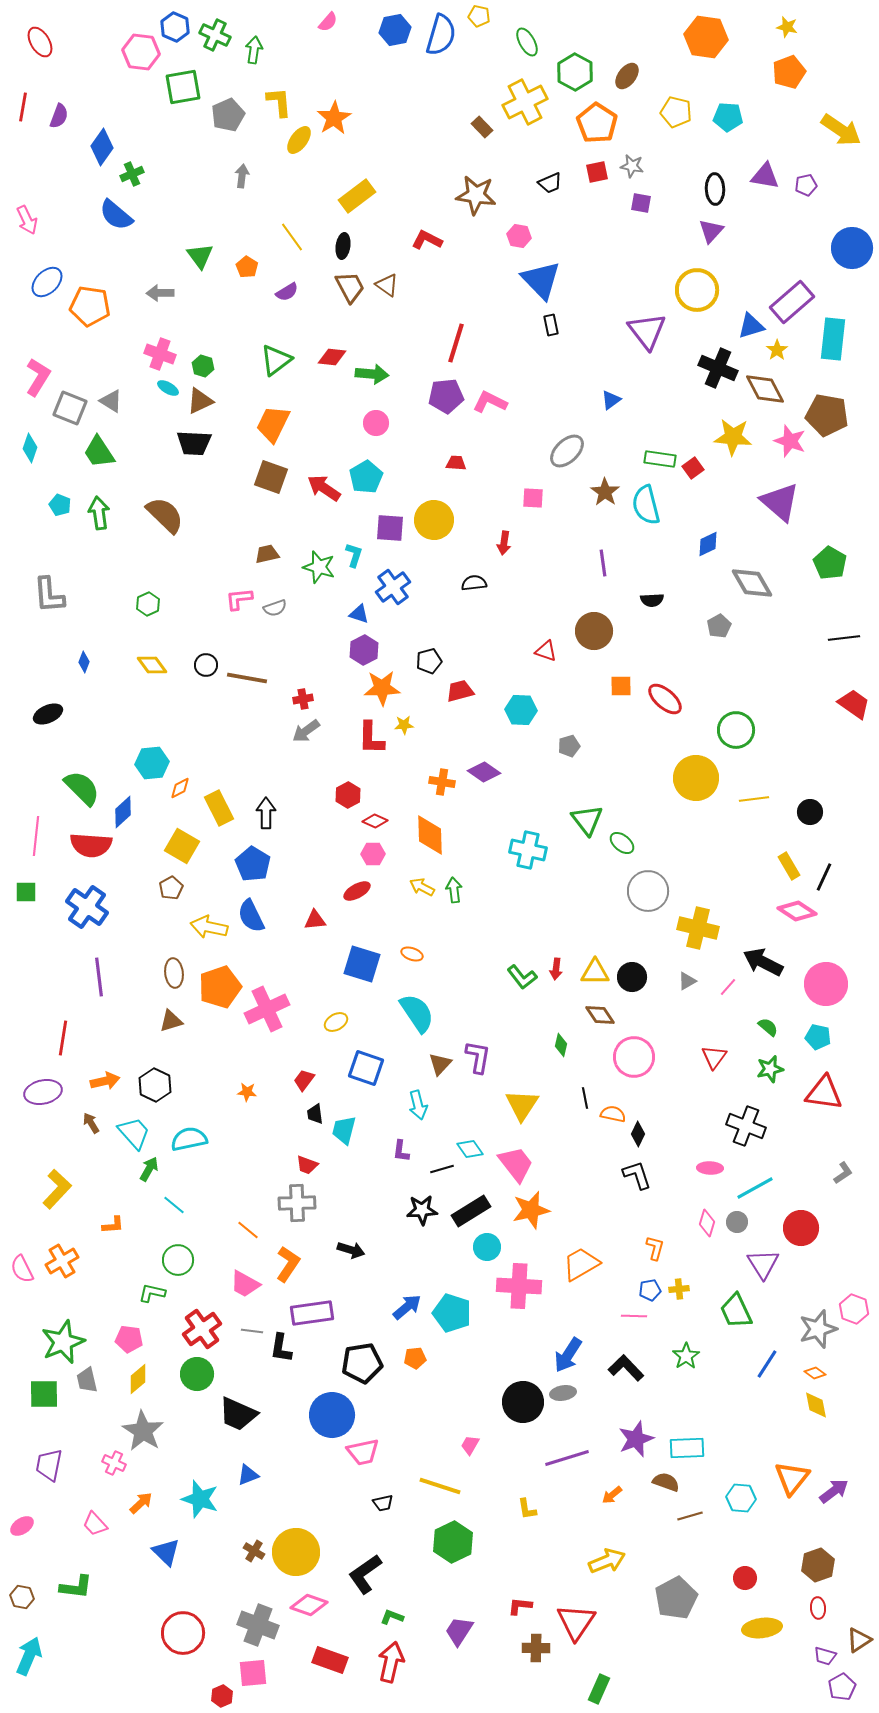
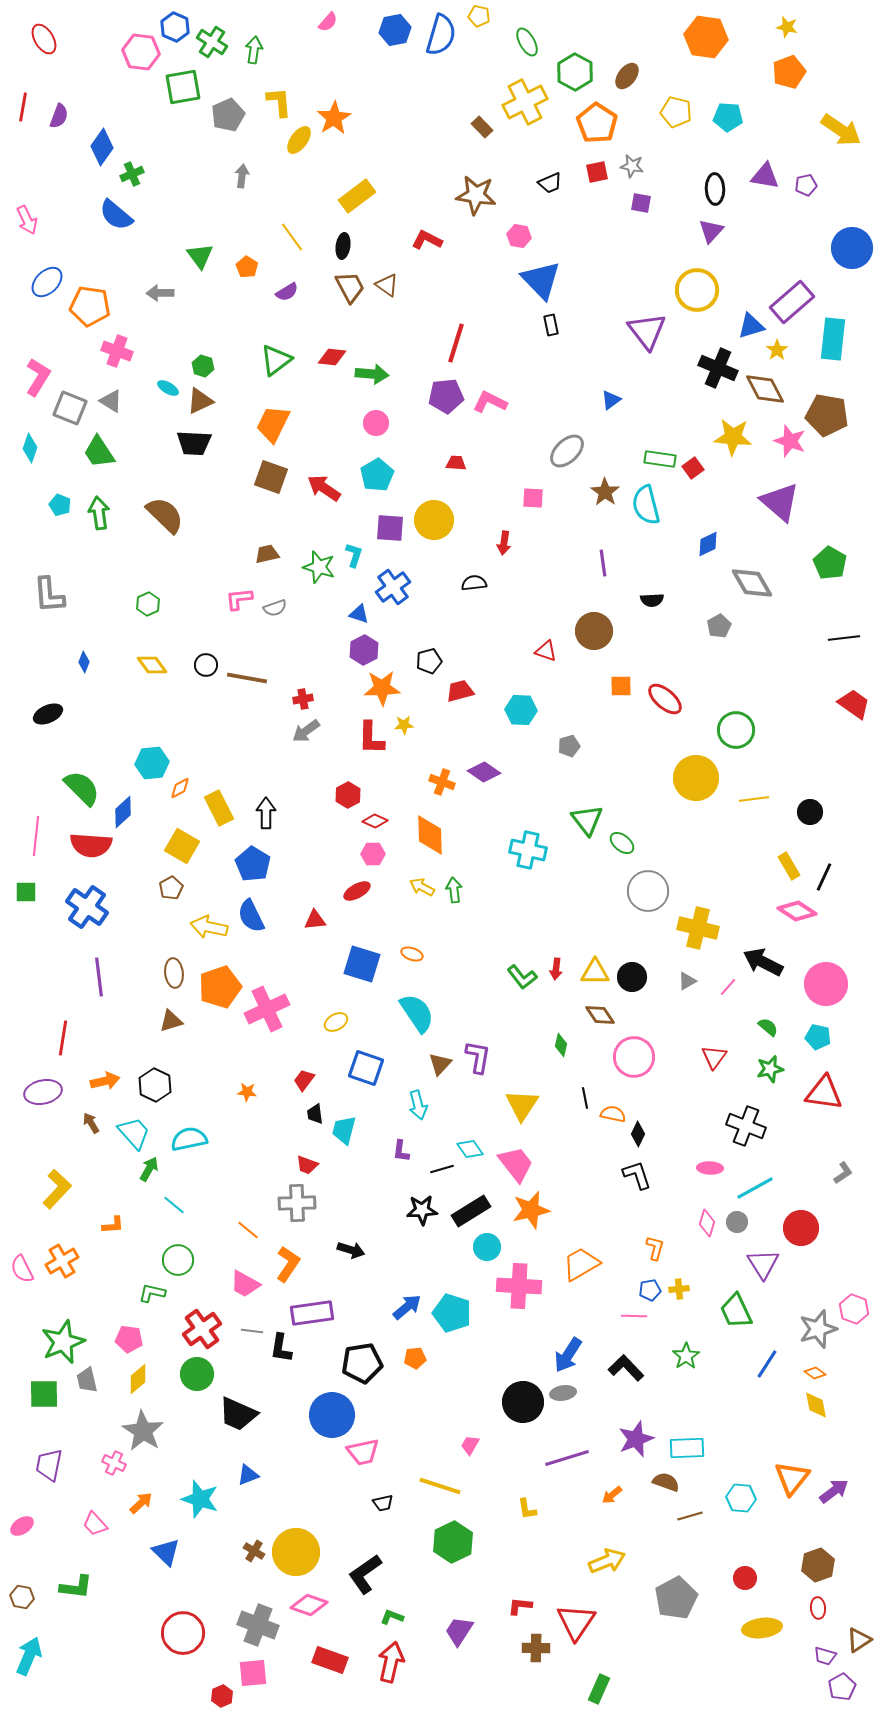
green cross at (215, 35): moved 3 px left, 7 px down; rotated 8 degrees clockwise
red ellipse at (40, 42): moved 4 px right, 3 px up
pink cross at (160, 354): moved 43 px left, 3 px up
cyan pentagon at (366, 477): moved 11 px right, 2 px up
orange cross at (442, 782): rotated 10 degrees clockwise
